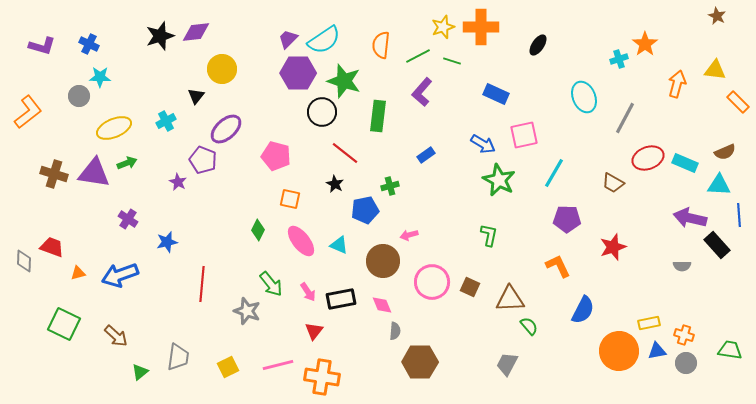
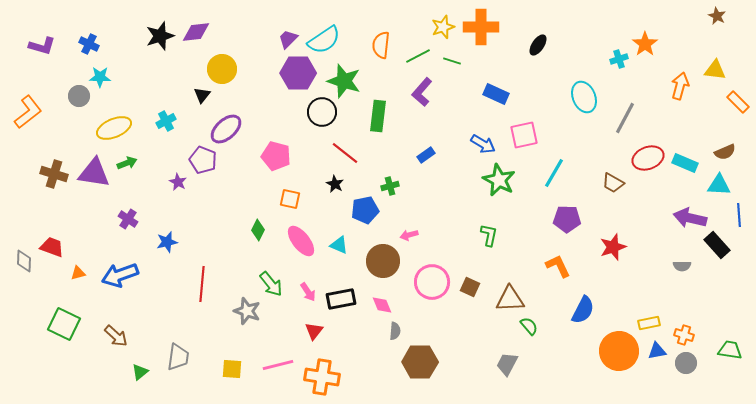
orange arrow at (677, 84): moved 3 px right, 2 px down
black triangle at (196, 96): moved 6 px right, 1 px up
yellow square at (228, 367): moved 4 px right, 2 px down; rotated 30 degrees clockwise
